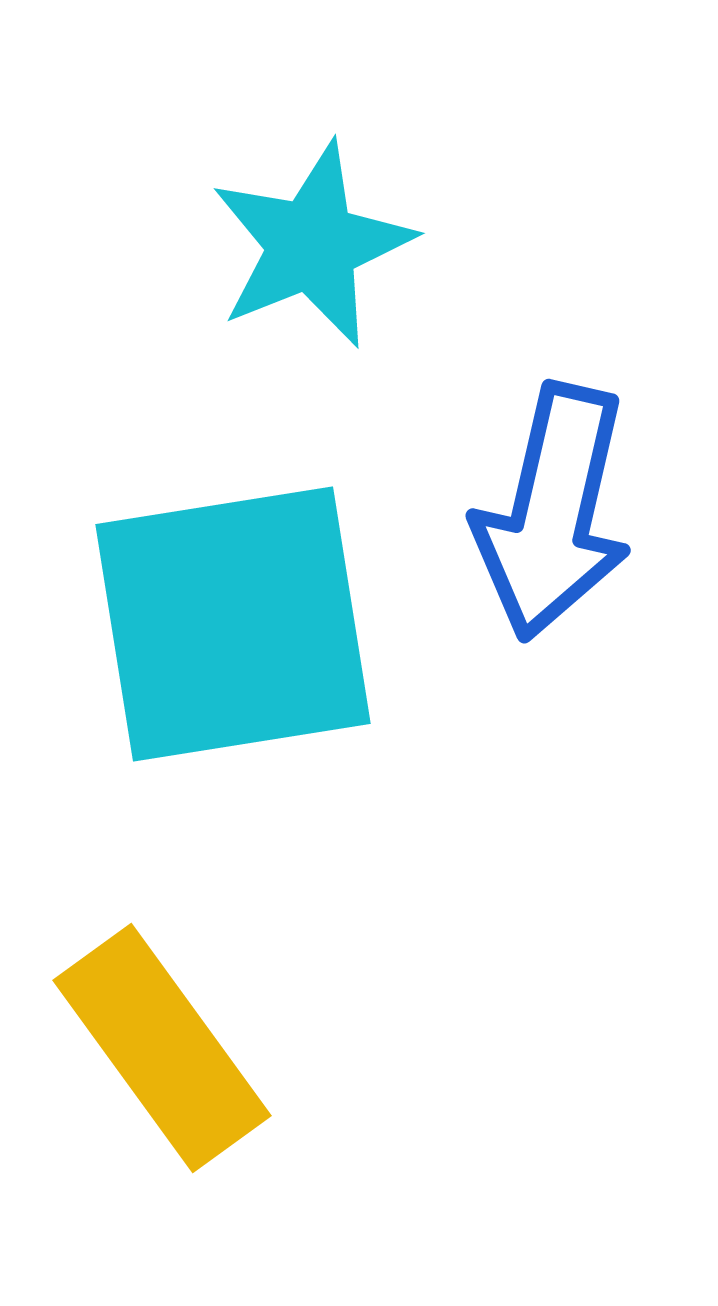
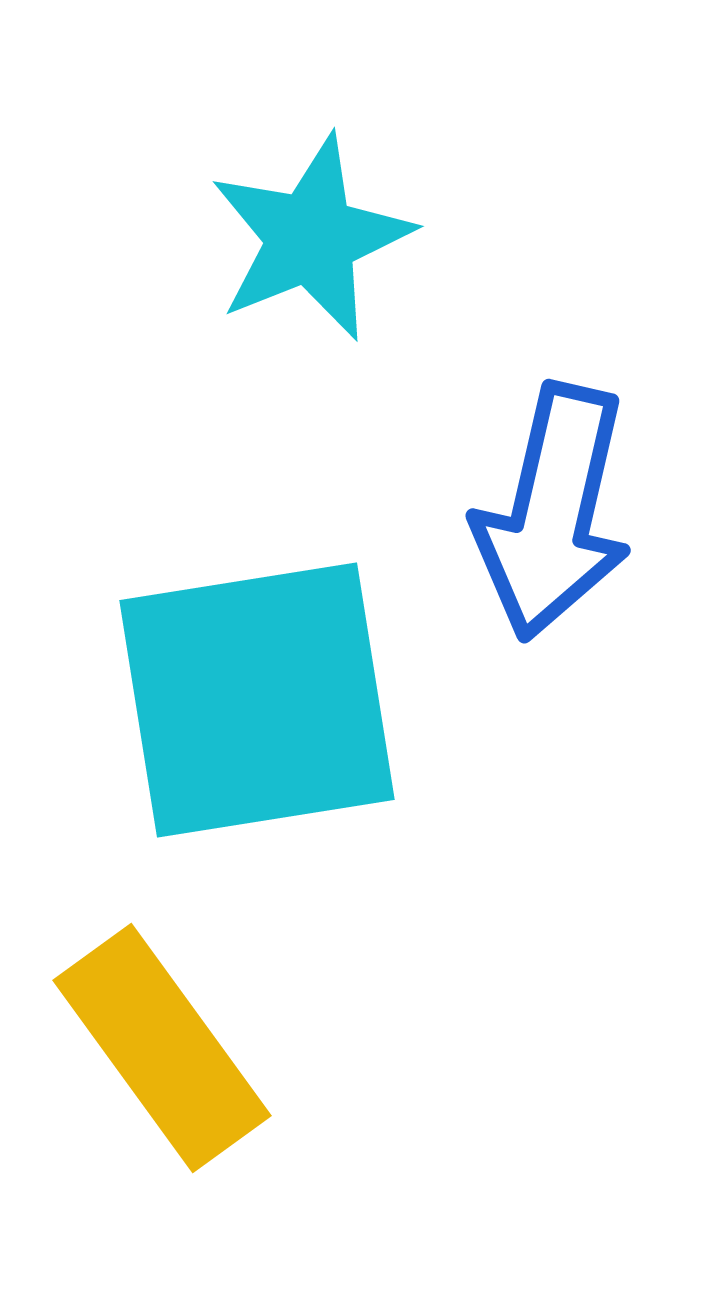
cyan star: moved 1 px left, 7 px up
cyan square: moved 24 px right, 76 px down
